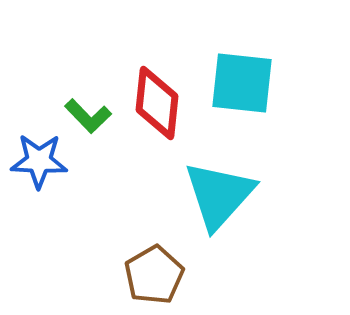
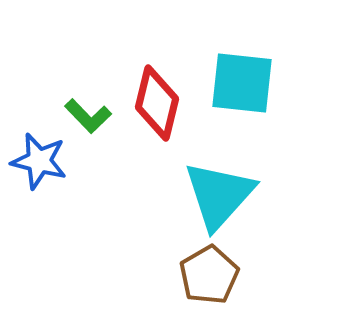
red diamond: rotated 8 degrees clockwise
blue star: rotated 12 degrees clockwise
brown pentagon: moved 55 px right
